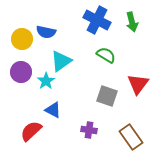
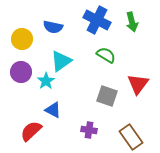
blue semicircle: moved 7 px right, 5 px up
